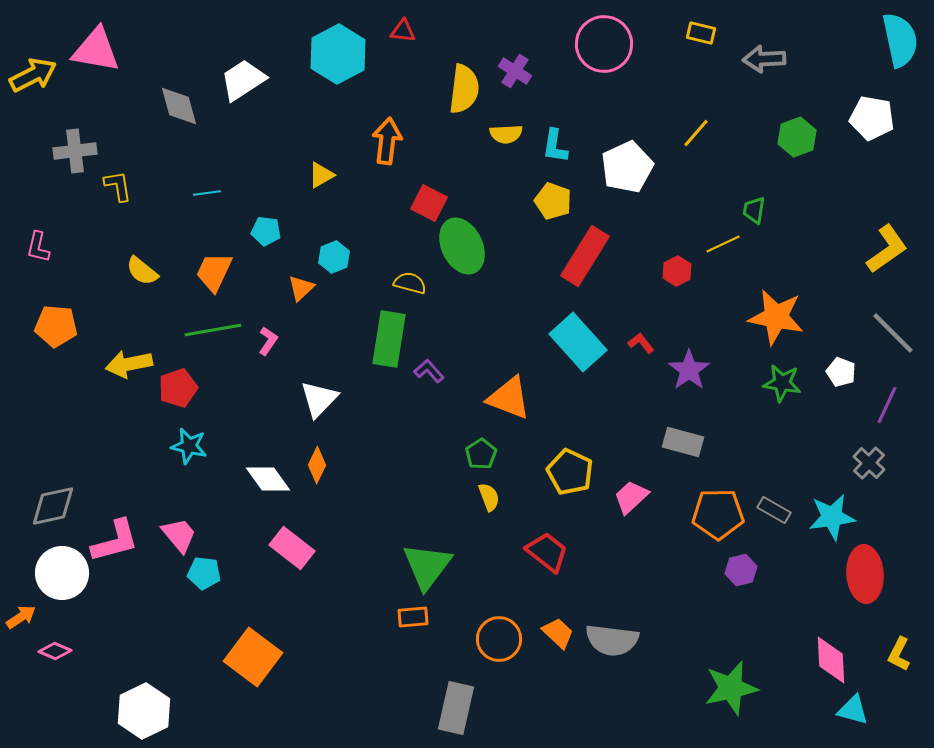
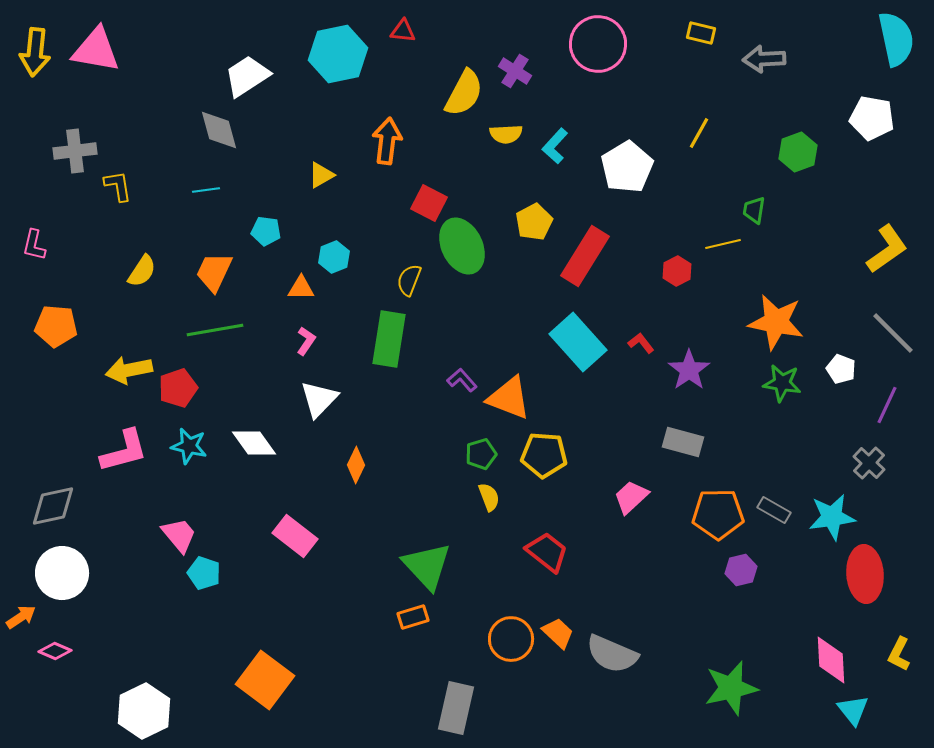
cyan semicircle at (900, 40): moved 4 px left, 1 px up
pink circle at (604, 44): moved 6 px left
cyan hexagon at (338, 54): rotated 16 degrees clockwise
yellow arrow at (33, 75): moved 2 px right, 23 px up; rotated 123 degrees clockwise
white trapezoid at (243, 80): moved 4 px right, 4 px up
yellow semicircle at (464, 89): moved 4 px down; rotated 21 degrees clockwise
gray diamond at (179, 106): moved 40 px right, 24 px down
yellow line at (696, 133): moved 3 px right; rotated 12 degrees counterclockwise
green hexagon at (797, 137): moved 1 px right, 15 px down
cyan L-shape at (555, 146): rotated 33 degrees clockwise
white pentagon at (627, 167): rotated 6 degrees counterclockwise
cyan line at (207, 193): moved 1 px left, 3 px up
yellow pentagon at (553, 201): moved 19 px left, 21 px down; rotated 24 degrees clockwise
yellow line at (723, 244): rotated 12 degrees clockwise
pink L-shape at (38, 247): moved 4 px left, 2 px up
yellow semicircle at (142, 271): rotated 96 degrees counterclockwise
yellow semicircle at (410, 283): moved 1 px left, 3 px up; rotated 84 degrees counterclockwise
orange triangle at (301, 288): rotated 44 degrees clockwise
orange star at (776, 317): moved 5 px down
green line at (213, 330): moved 2 px right
pink L-shape at (268, 341): moved 38 px right
yellow arrow at (129, 364): moved 6 px down
purple L-shape at (429, 371): moved 33 px right, 9 px down
white pentagon at (841, 372): moved 3 px up
green pentagon at (481, 454): rotated 16 degrees clockwise
orange diamond at (317, 465): moved 39 px right
yellow pentagon at (570, 472): moved 26 px left, 17 px up; rotated 21 degrees counterclockwise
white diamond at (268, 479): moved 14 px left, 36 px up
pink L-shape at (115, 541): moved 9 px right, 90 px up
pink rectangle at (292, 548): moved 3 px right, 12 px up
green triangle at (427, 566): rotated 20 degrees counterclockwise
cyan pentagon at (204, 573): rotated 12 degrees clockwise
orange rectangle at (413, 617): rotated 12 degrees counterclockwise
orange circle at (499, 639): moved 12 px right
gray semicircle at (612, 640): moved 14 px down; rotated 16 degrees clockwise
orange square at (253, 657): moved 12 px right, 23 px down
cyan triangle at (853, 710): rotated 36 degrees clockwise
